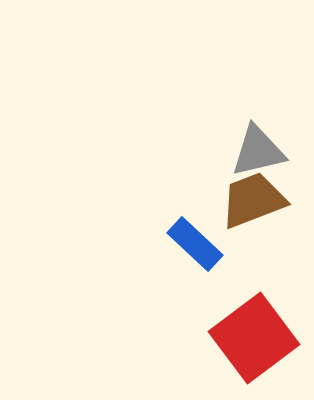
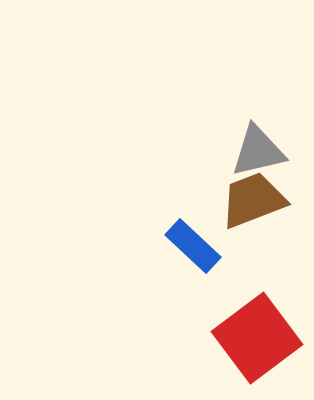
blue rectangle: moved 2 px left, 2 px down
red square: moved 3 px right
